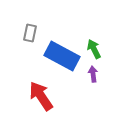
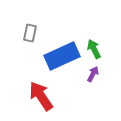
blue rectangle: rotated 52 degrees counterclockwise
purple arrow: rotated 35 degrees clockwise
